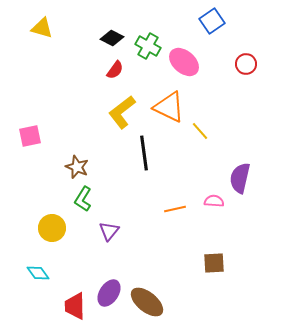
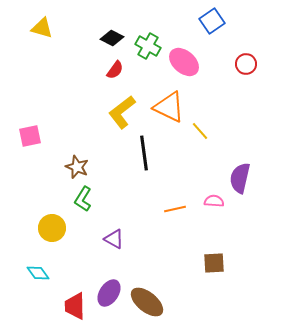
purple triangle: moved 5 px right, 8 px down; rotated 40 degrees counterclockwise
